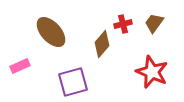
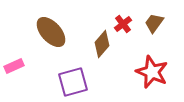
red cross: rotated 24 degrees counterclockwise
pink rectangle: moved 6 px left
